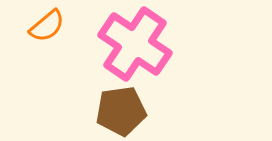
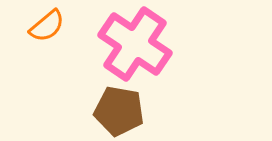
brown pentagon: moved 2 px left; rotated 18 degrees clockwise
